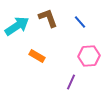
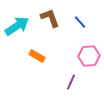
brown L-shape: moved 2 px right
